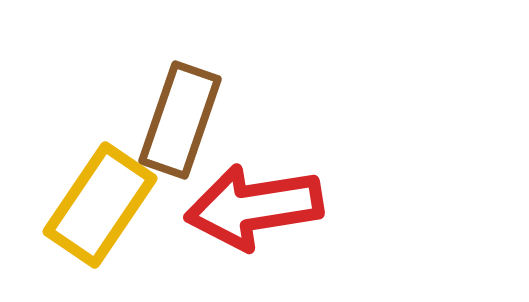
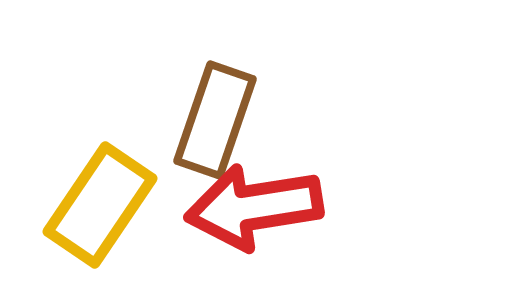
brown rectangle: moved 35 px right
